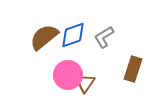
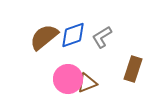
gray L-shape: moved 2 px left
pink circle: moved 4 px down
brown triangle: moved 2 px right; rotated 35 degrees clockwise
